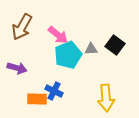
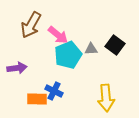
brown arrow: moved 9 px right, 2 px up
purple arrow: rotated 24 degrees counterclockwise
